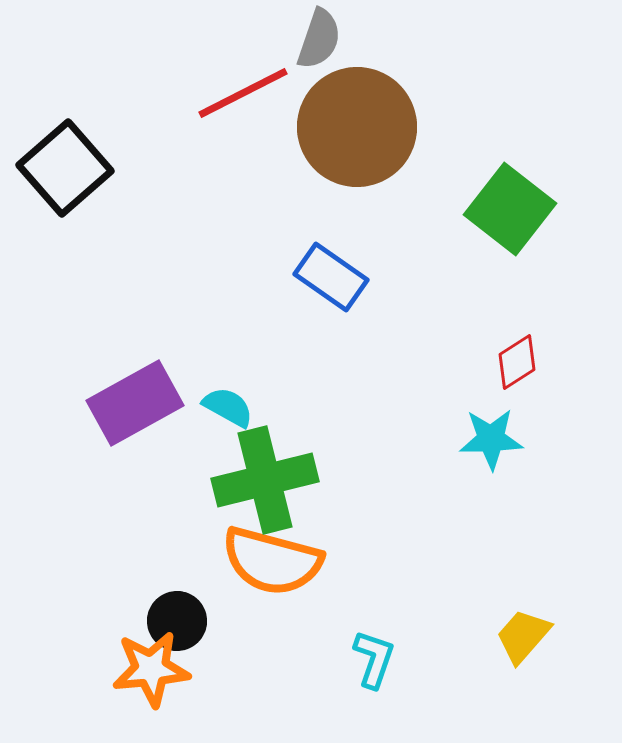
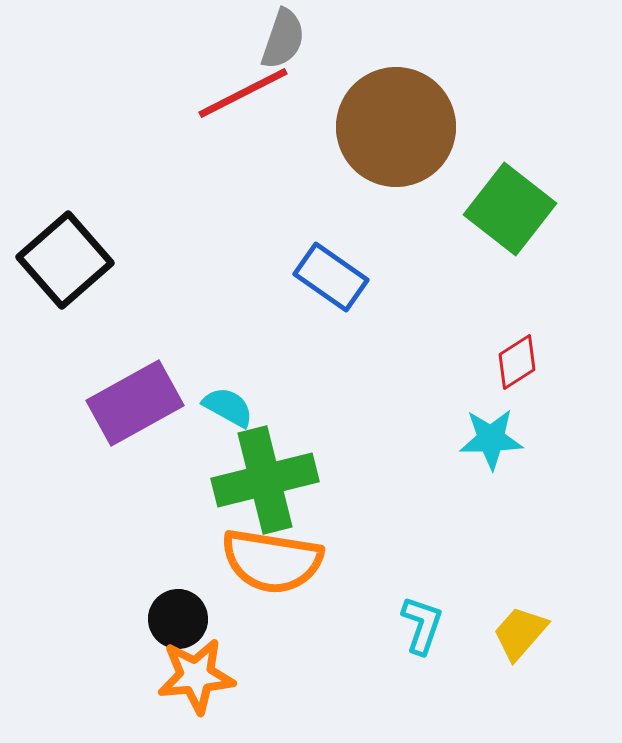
gray semicircle: moved 36 px left
brown circle: moved 39 px right
black square: moved 92 px down
orange semicircle: rotated 6 degrees counterclockwise
black circle: moved 1 px right, 2 px up
yellow trapezoid: moved 3 px left, 3 px up
cyan L-shape: moved 48 px right, 34 px up
orange star: moved 45 px right, 7 px down
